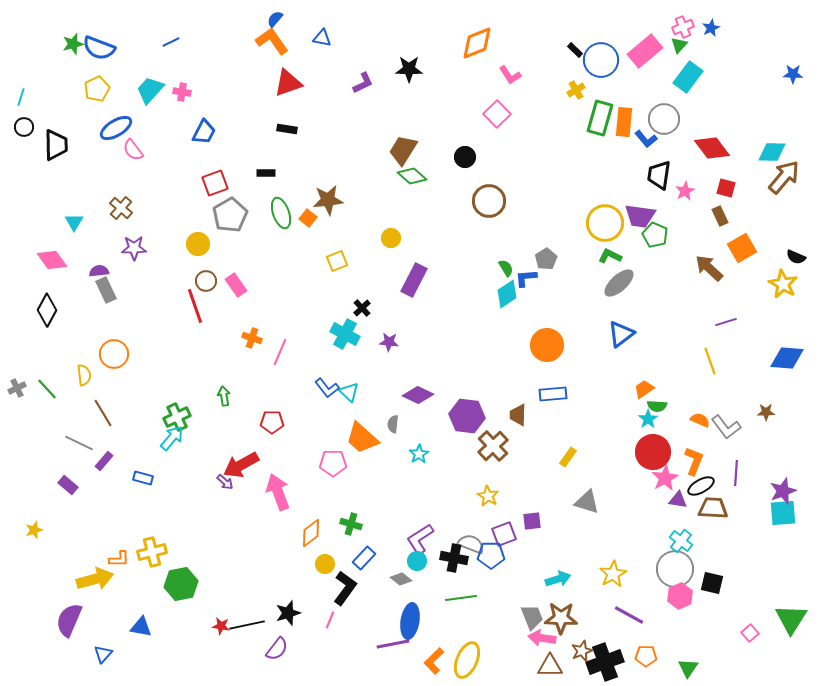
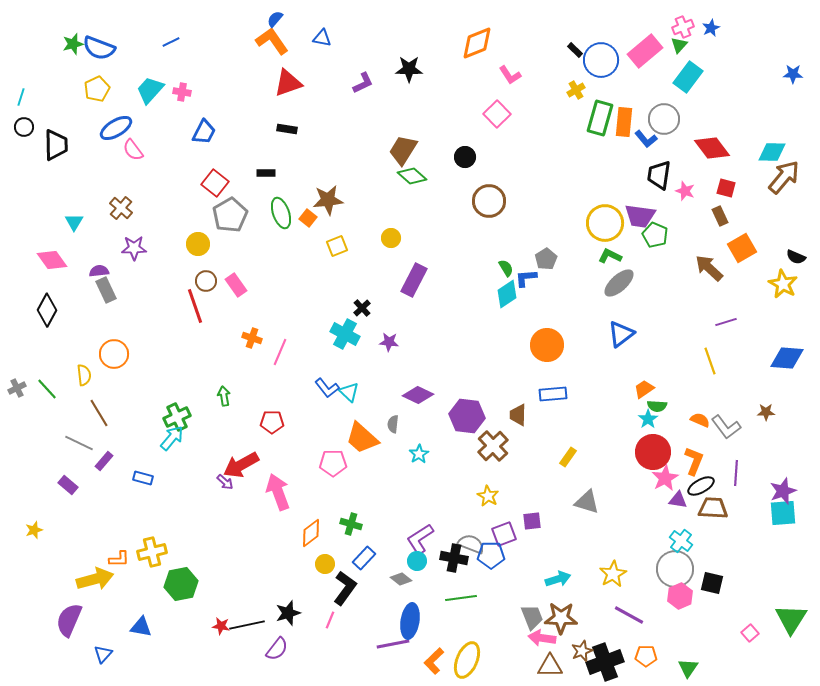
red square at (215, 183): rotated 32 degrees counterclockwise
pink star at (685, 191): rotated 24 degrees counterclockwise
yellow square at (337, 261): moved 15 px up
brown line at (103, 413): moved 4 px left
